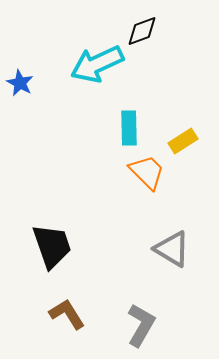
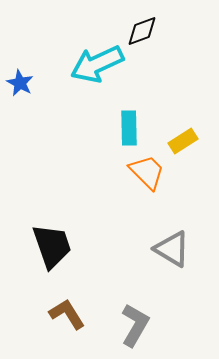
gray L-shape: moved 6 px left
